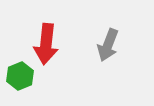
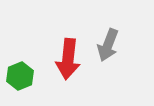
red arrow: moved 22 px right, 15 px down
